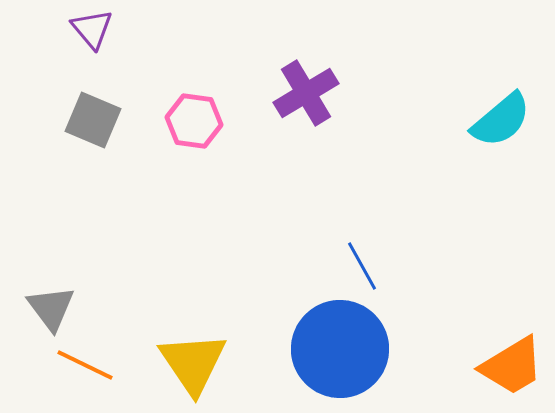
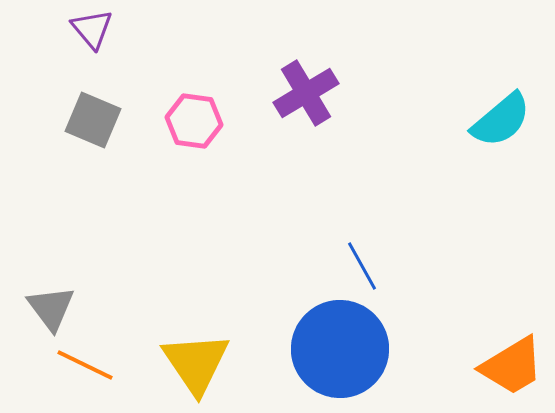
yellow triangle: moved 3 px right
